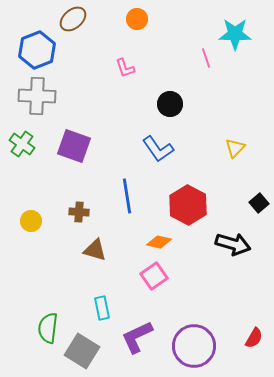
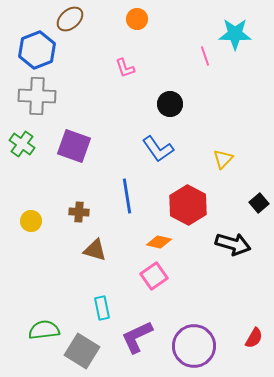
brown ellipse: moved 3 px left
pink line: moved 1 px left, 2 px up
yellow triangle: moved 12 px left, 11 px down
green semicircle: moved 4 px left, 2 px down; rotated 76 degrees clockwise
